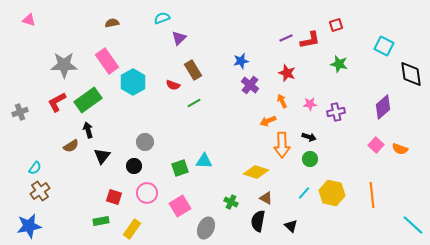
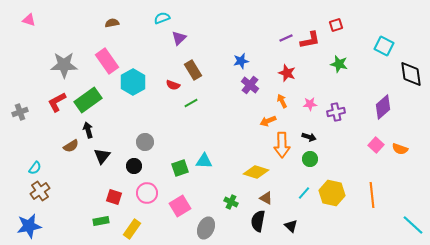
green line at (194, 103): moved 3 px left
